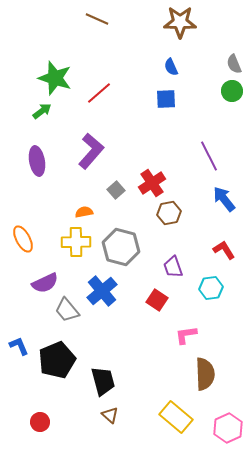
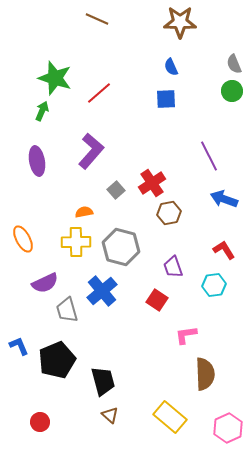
green arrow: rotated 30 degrees counterclockwise
blue arrow: rotated 32 degrees counterclockwise
cyan hexagon: moved 3 px right, 3 px up
gray trapezoid: rotated 24 degrees clockwise
yellow rectangle: moved 6 px left
